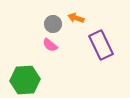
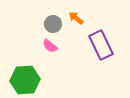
orange arrow: rotated 21 degrees clockwise
pink semicircle: moved 1 px down
